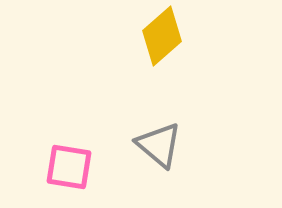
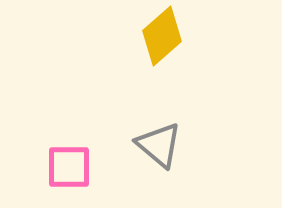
pink square: rotated 9 degrees counterclockwise
